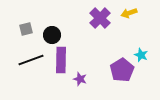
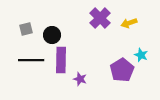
yellow arrow: moved 10 px down
black line: rotated 20 degrees clockwise
